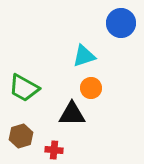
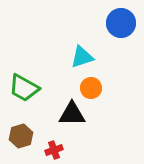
cyan triangle: moved 2 px left, 1 px down
red cross: rotated 24 degrees counterclockwise
